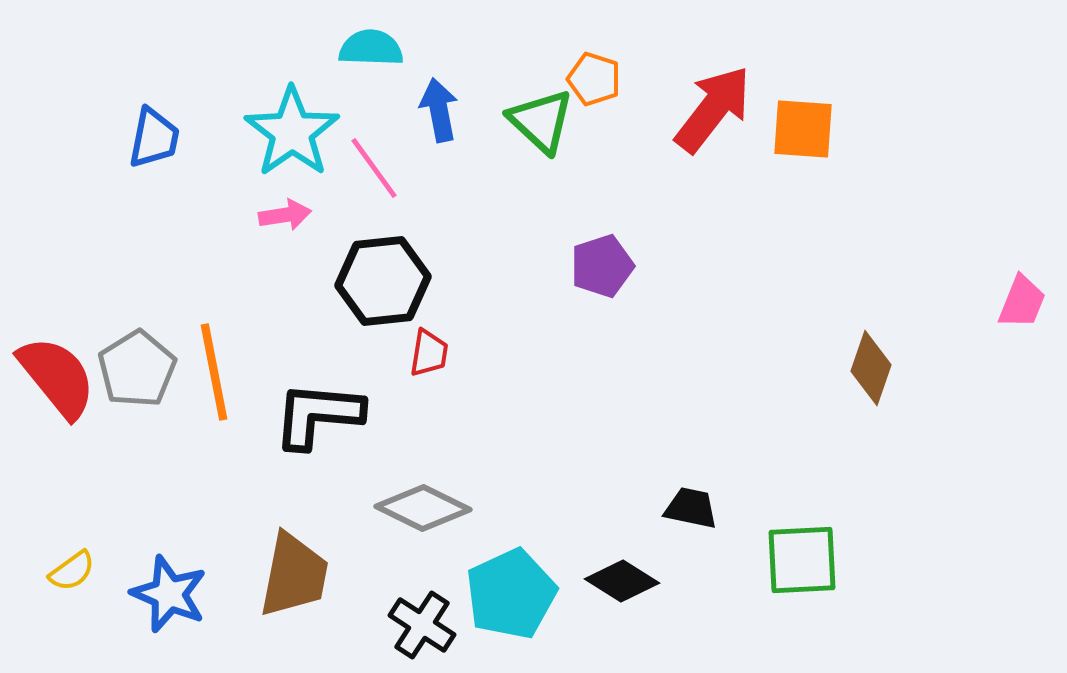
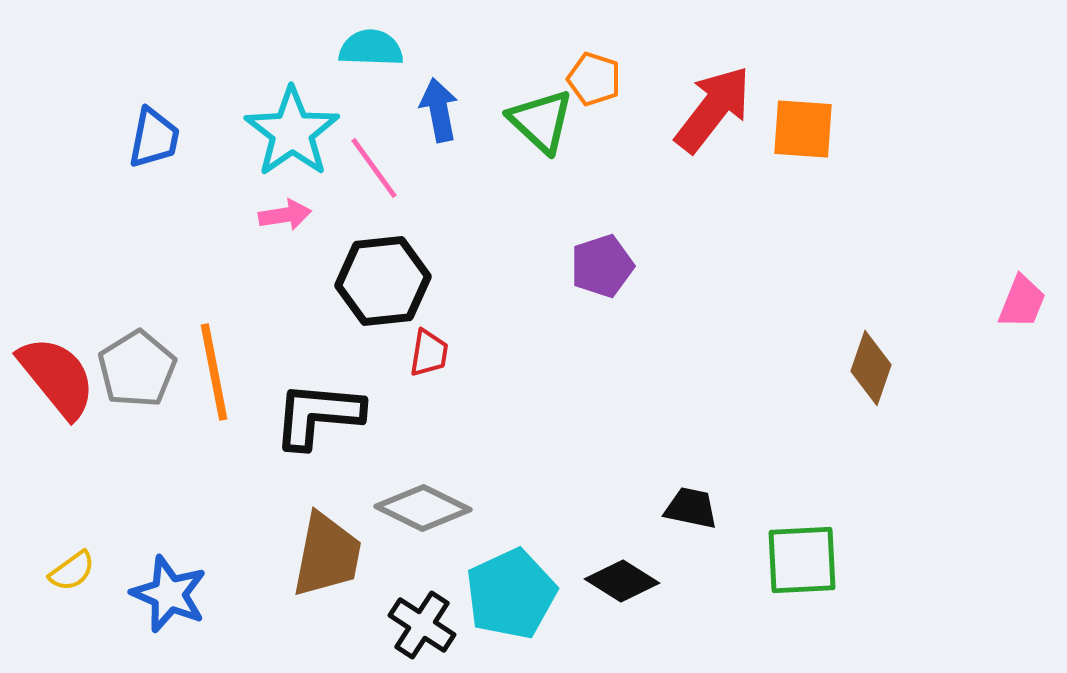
brown trapezoid: moved 33 px right, 20 px up
